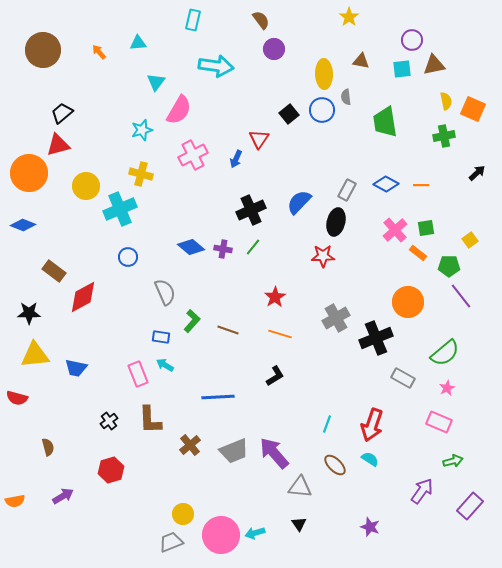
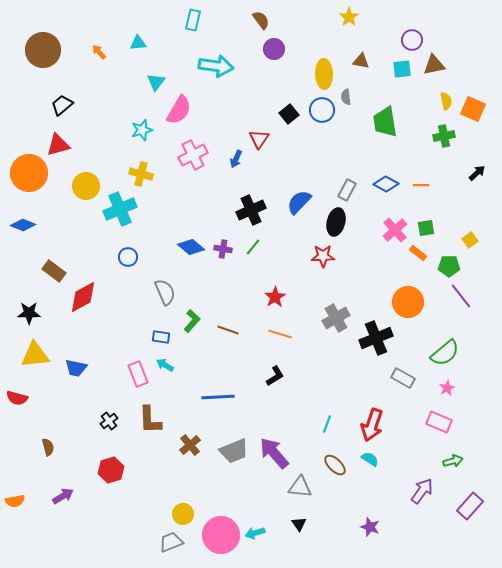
black trapezoid at (62, 113): moved 8 px up
